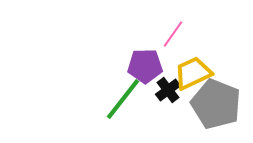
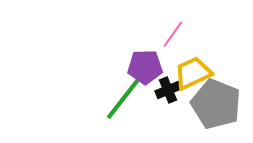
purple pentagon: moved 1 px down
black cross: rotated 15 degrees clockwise
